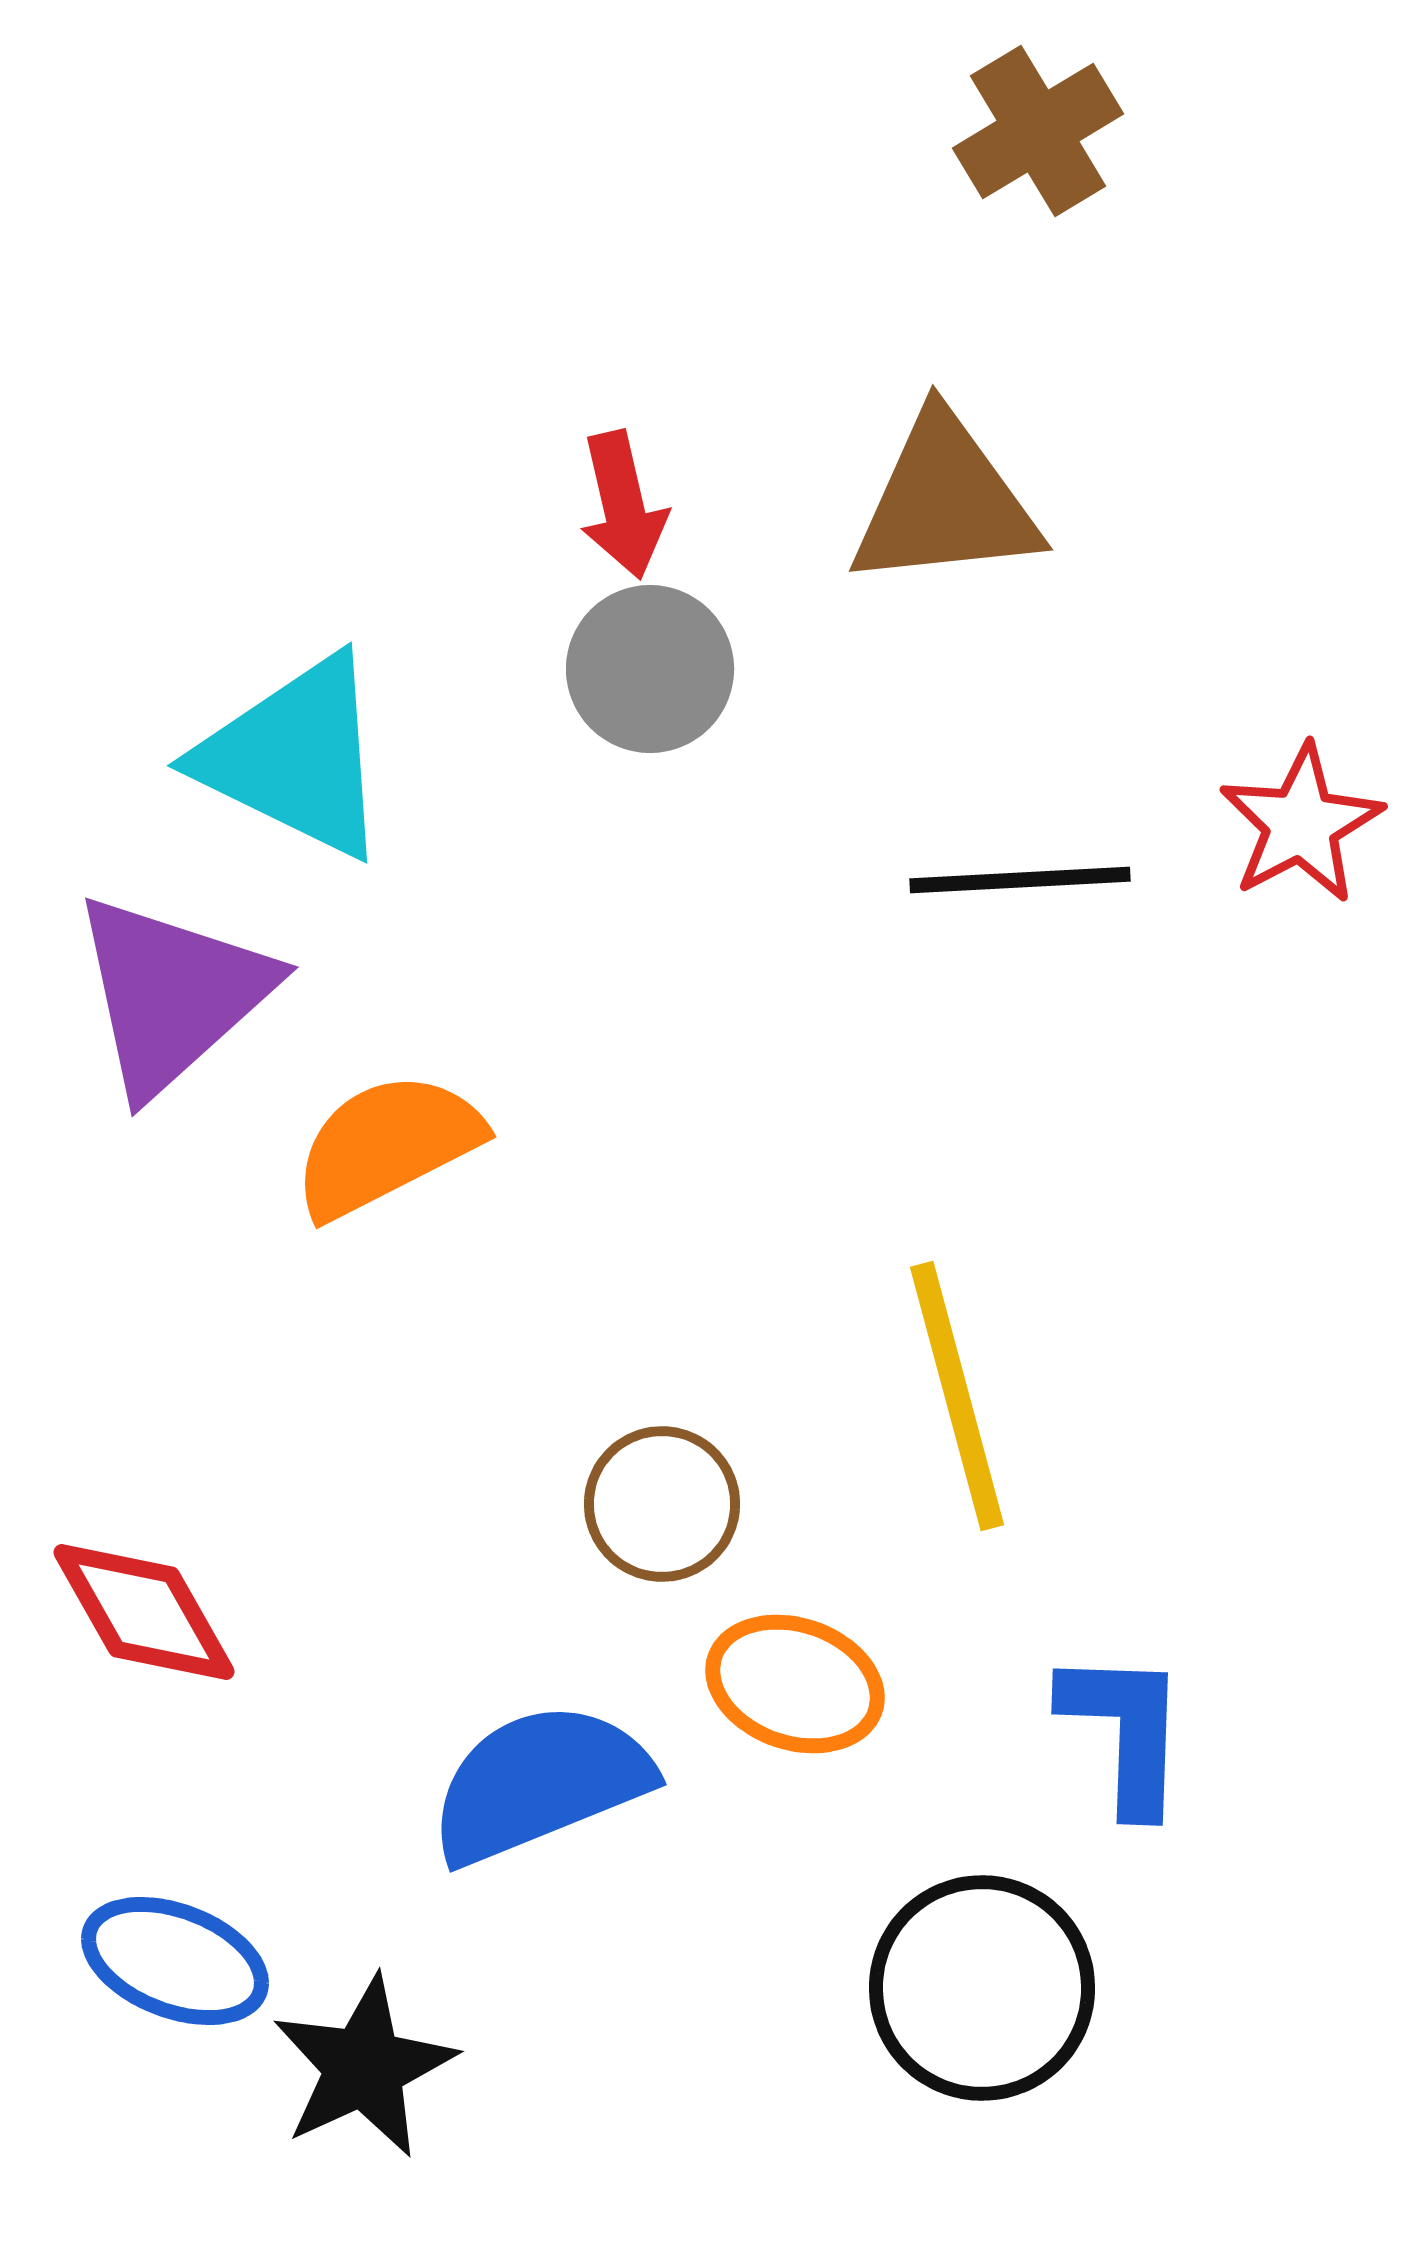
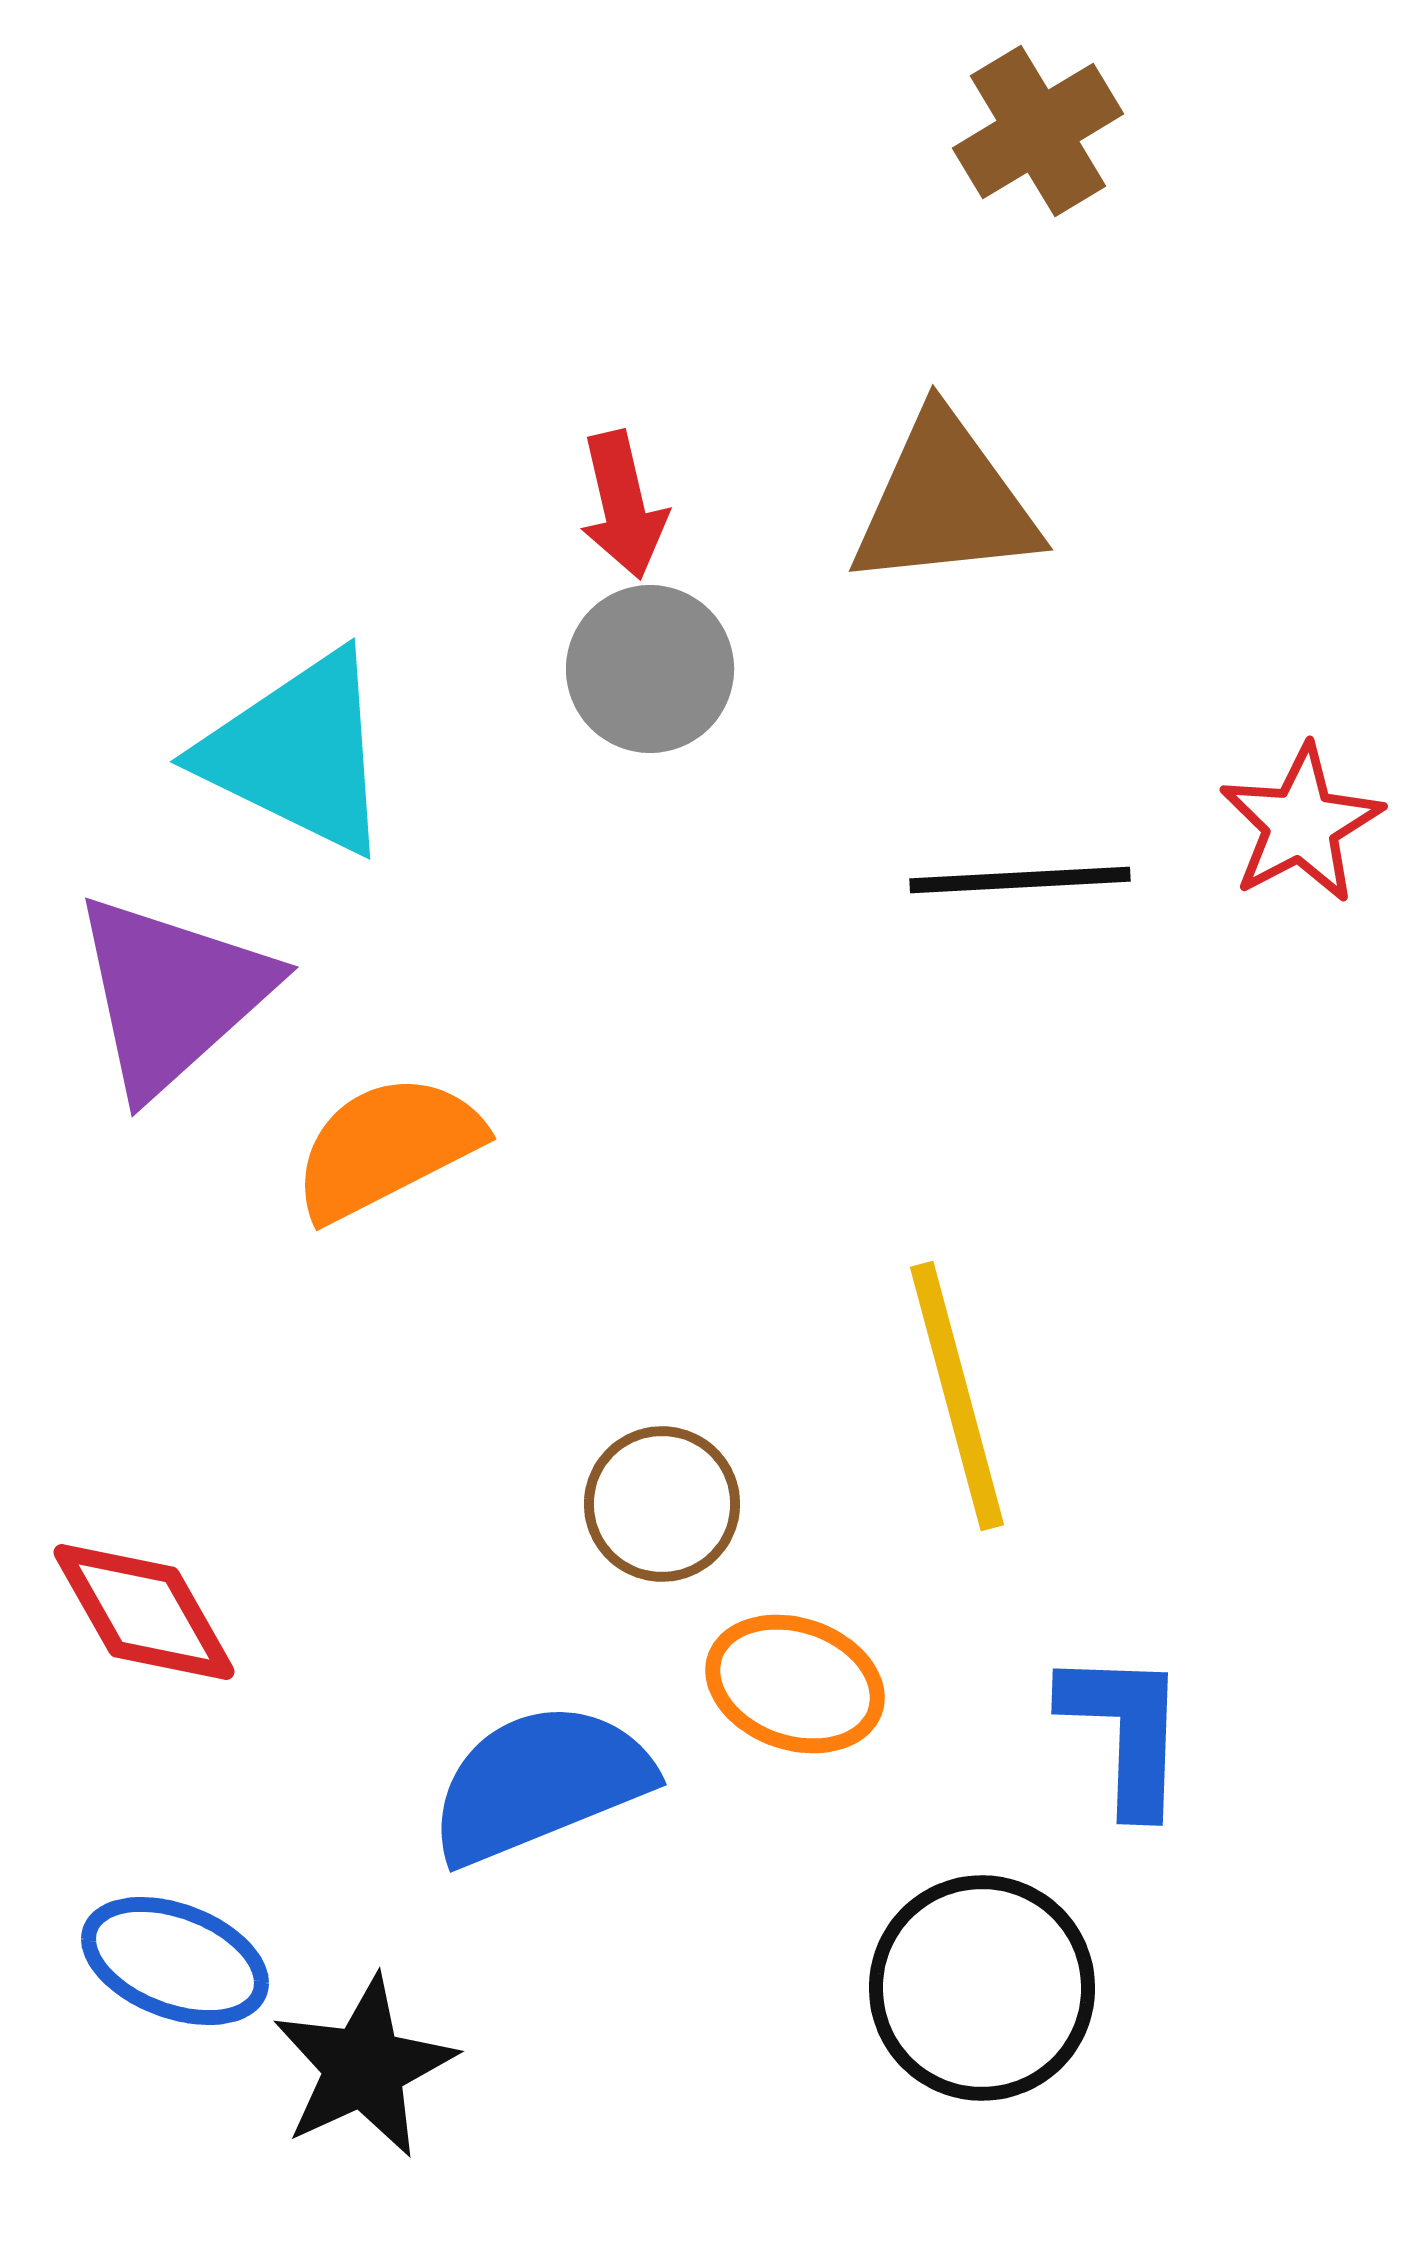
cyan triangle: moved 3 px right, 4 px up
orange semicircle: moved 2 px down
